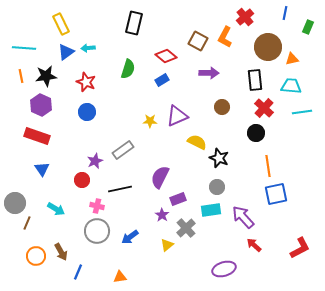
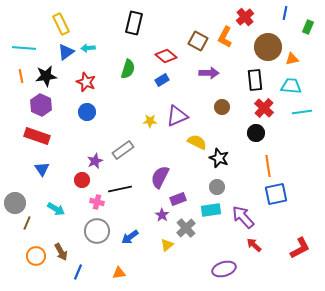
pink cross at (97, 206): moved 4 px up
orange triangle at (120, 277): moved 1 px left, 4 px up
